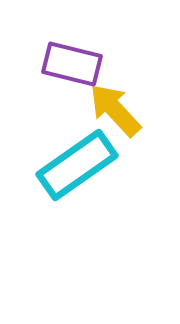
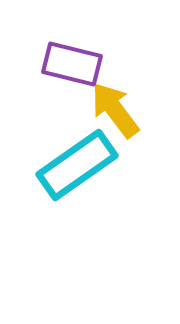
yellow arrow: rotated 6 degrees clockwise
